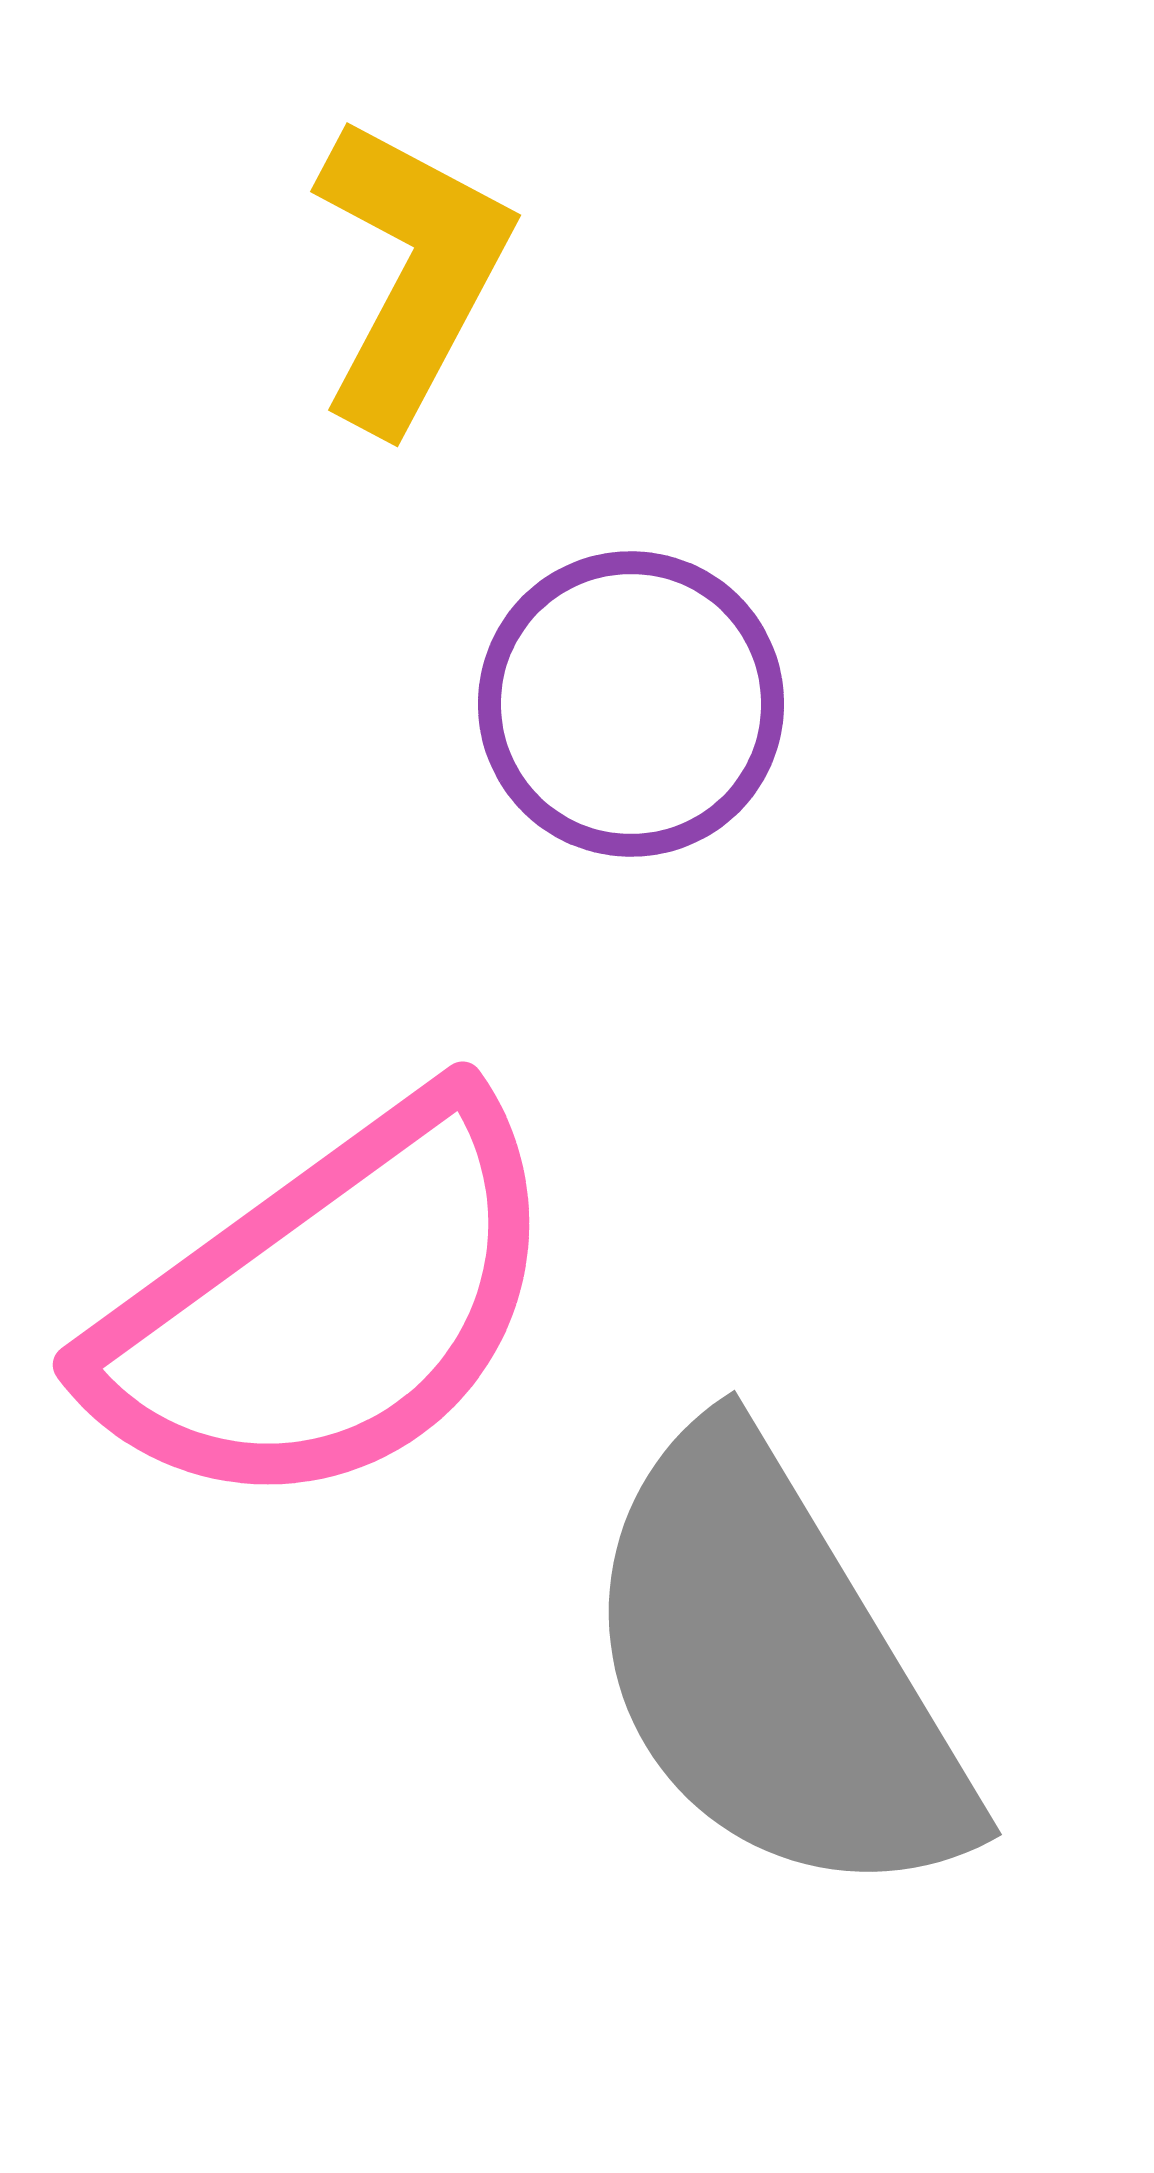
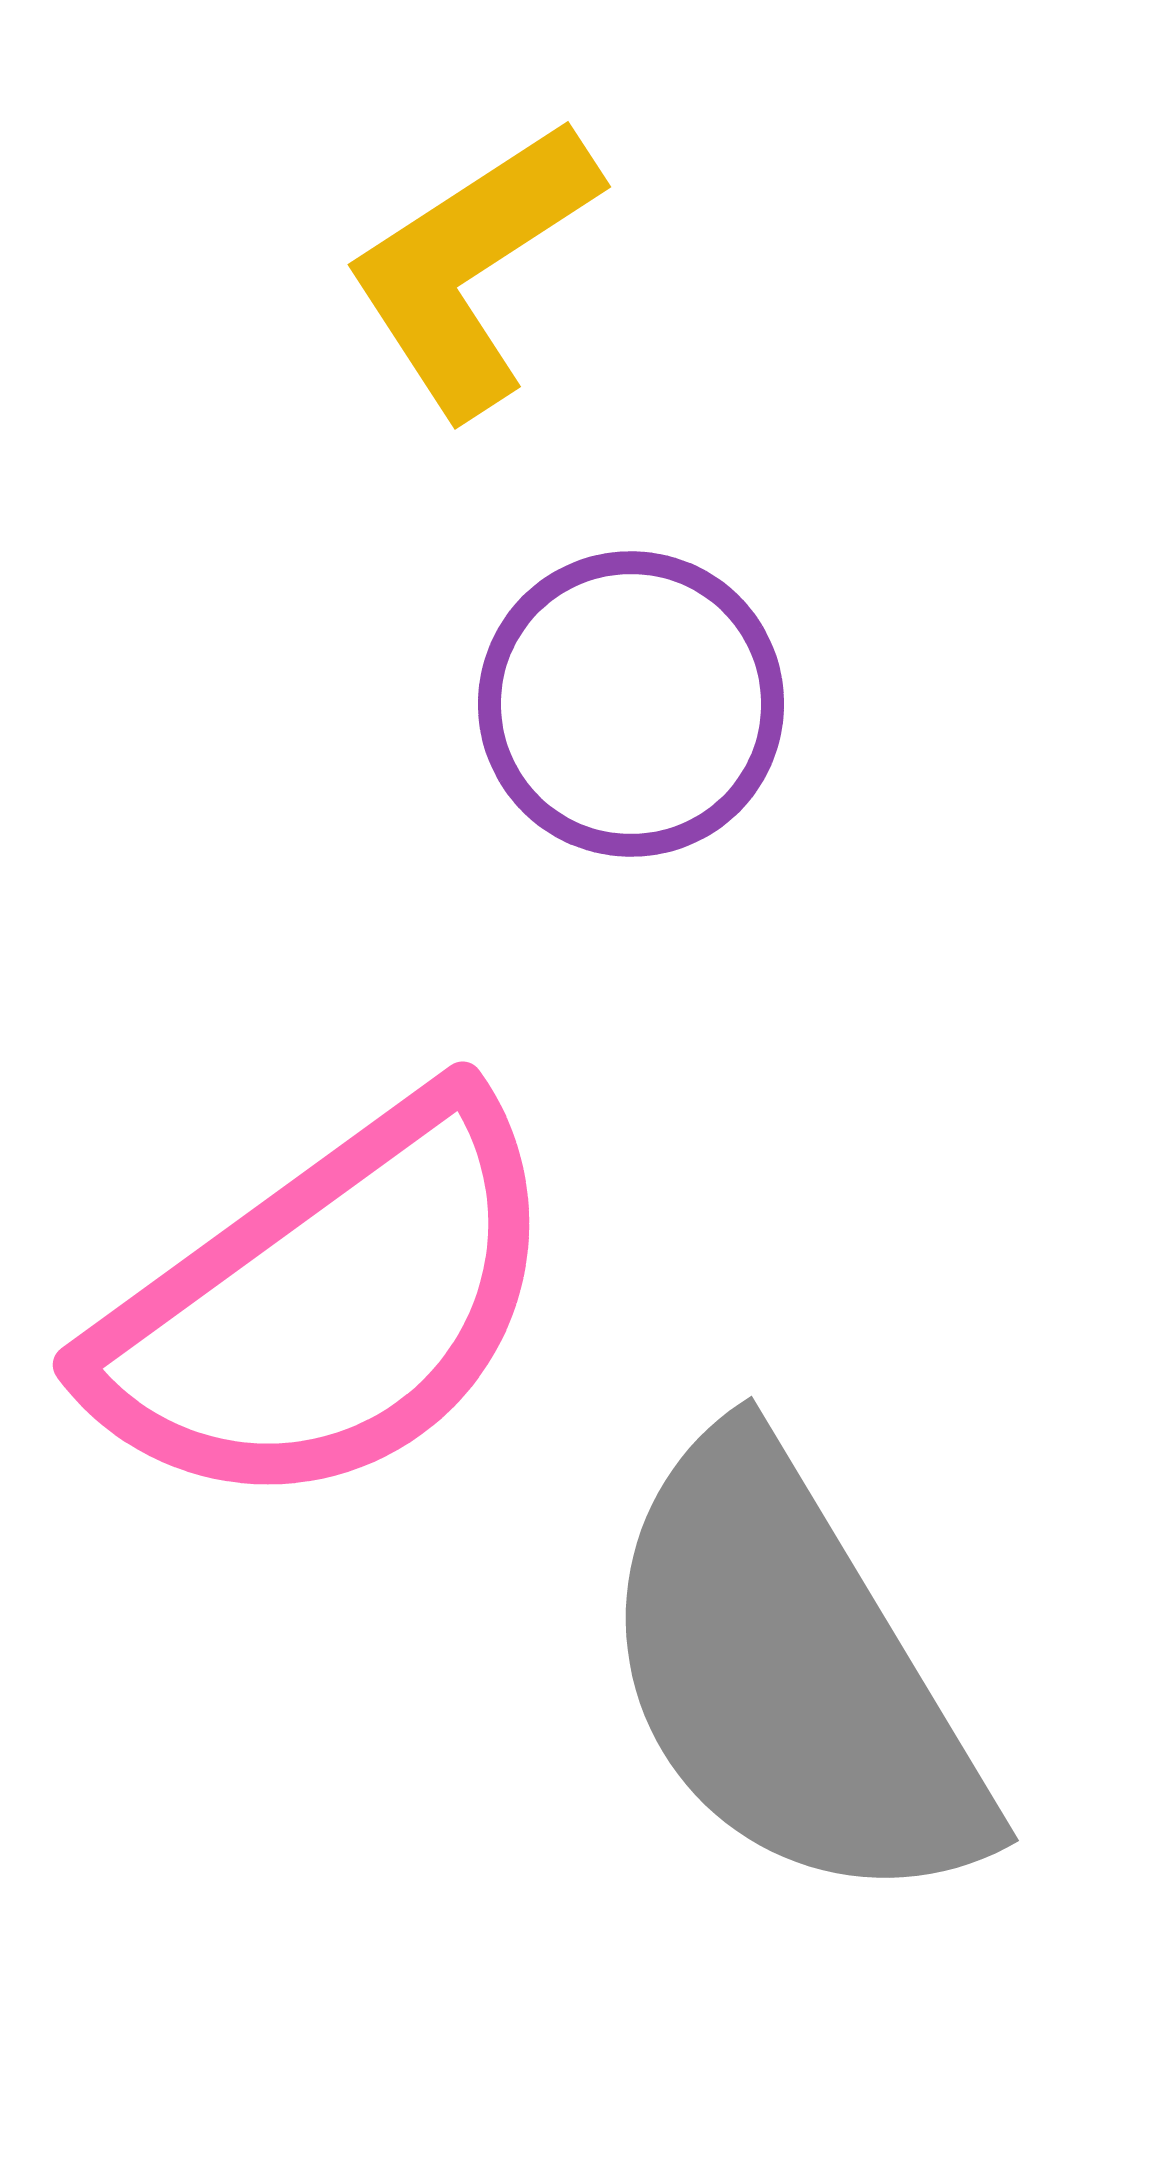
yellow L-shape: moved 61 px right, 6 px up; rotated 151 degrees counterclockwise
gray semicircle: moved 17 px right, 6 px down
